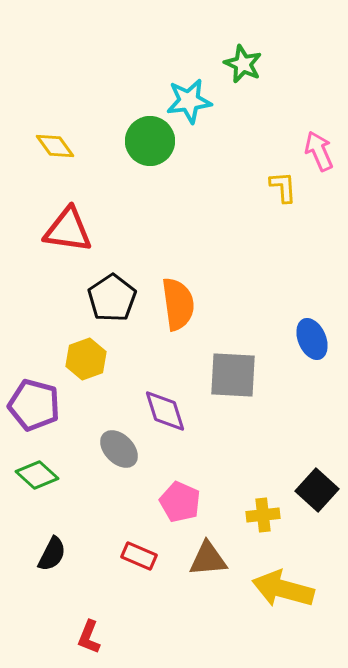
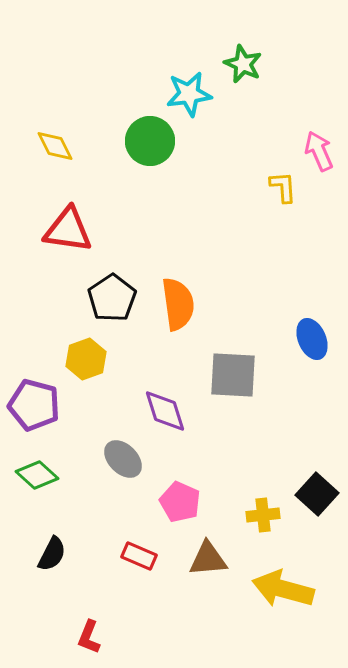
cyan star: moved 7 px up
yellow diamond: rotated 9 degrees clockwise
gray ellipse: moved 4 px right, 10 px down
black square: moved 4 px down
